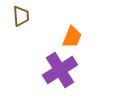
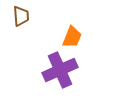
purple cross: rotated 8 degrees clockwise
